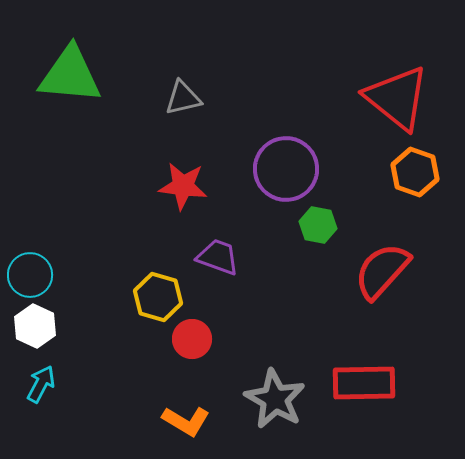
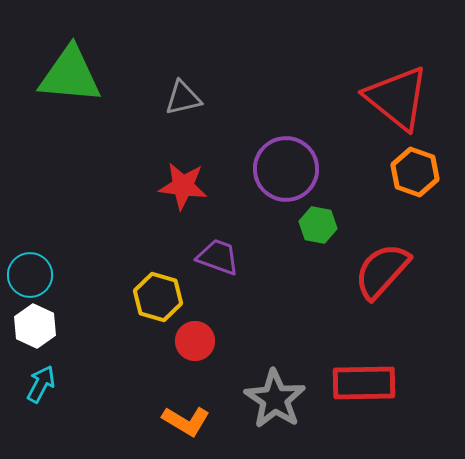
red circle: moved 3 px right, 2 px down
gray star: rotated 4 degrees clockwise
